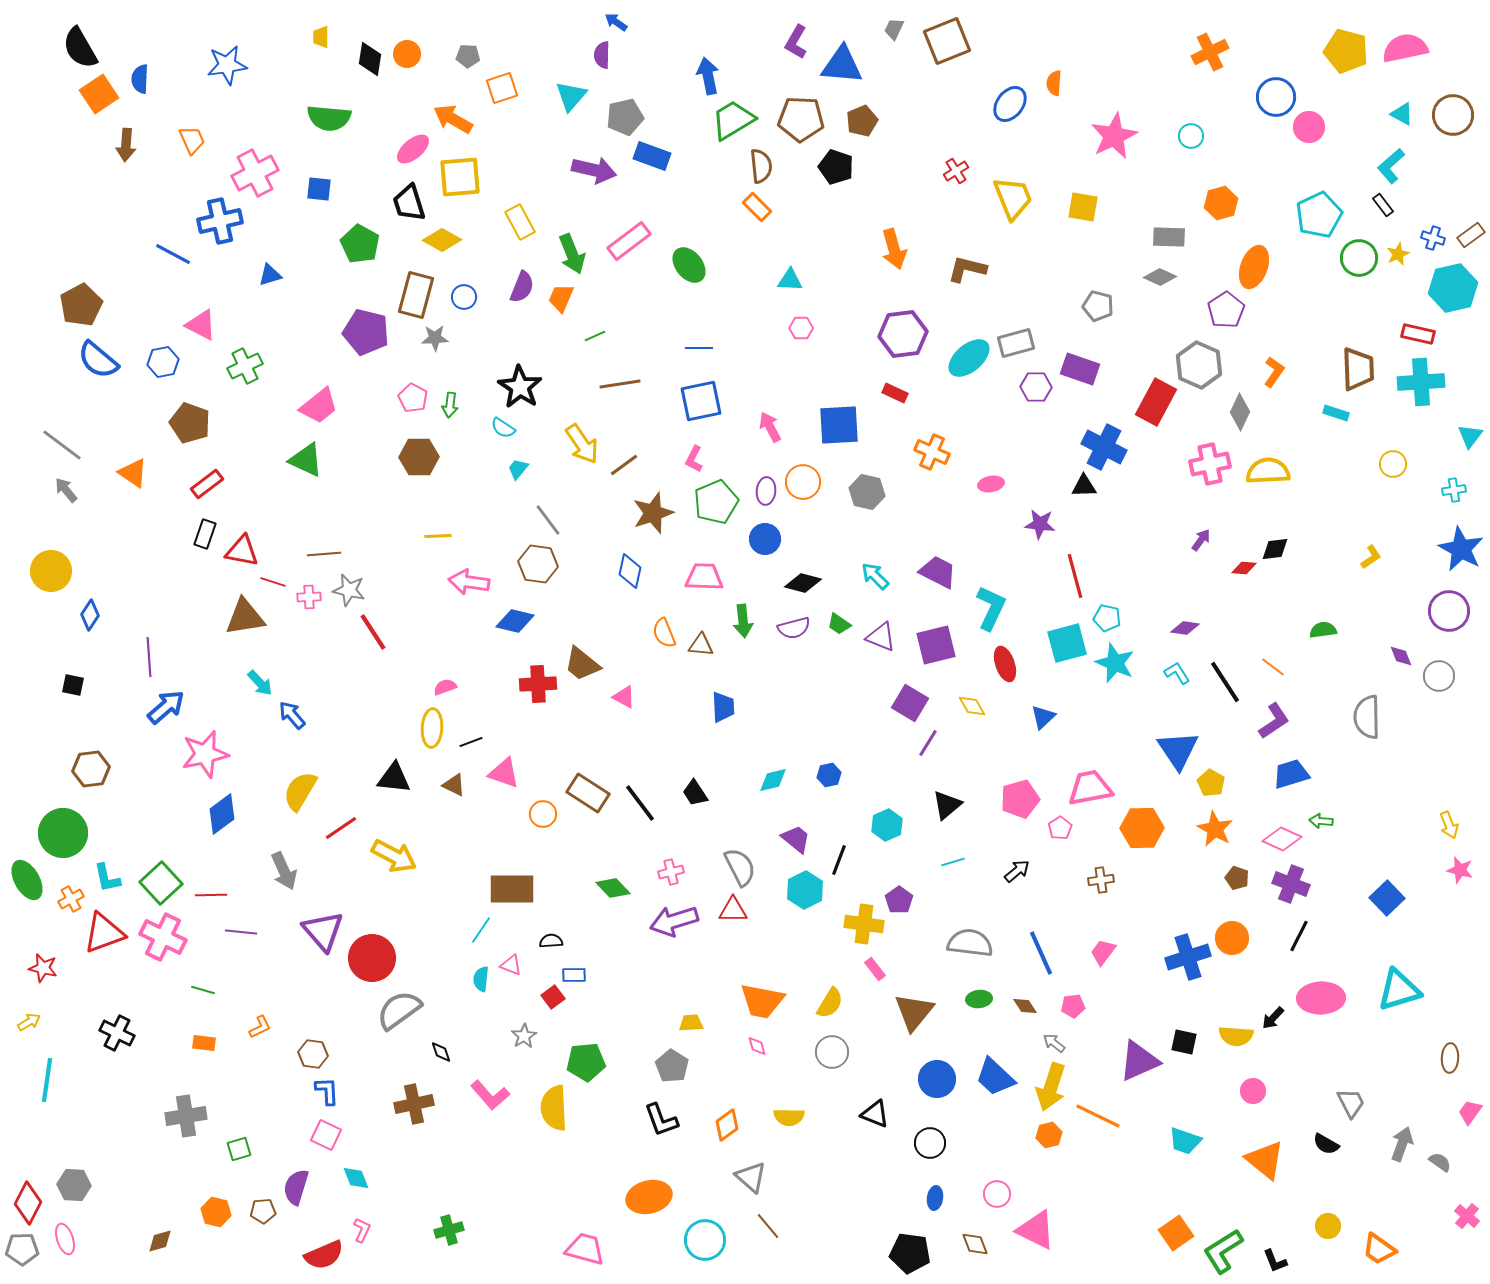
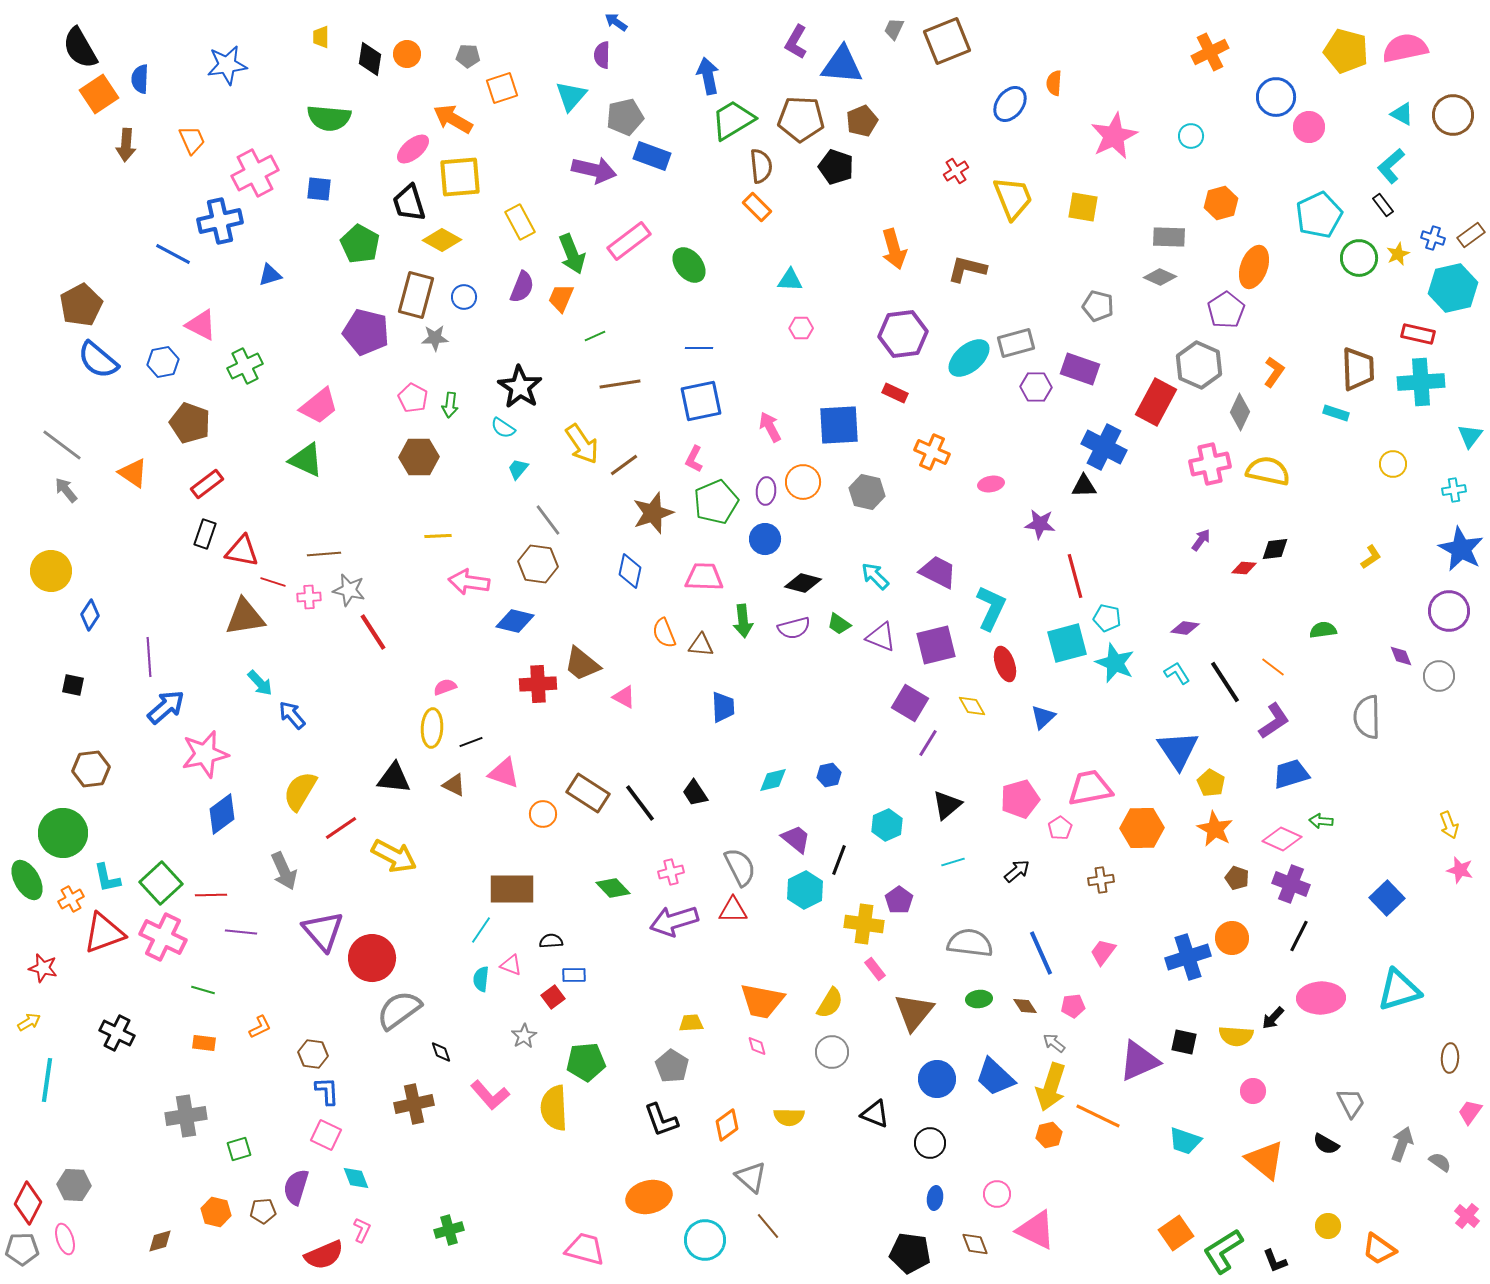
yellow semicircle at (1268, 471): rotated 15 degrees clockwise
